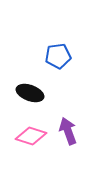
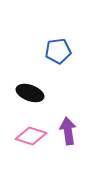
blue pentagon: moved 5 px up
purple arrow: rotated 12 degrees clockwise
